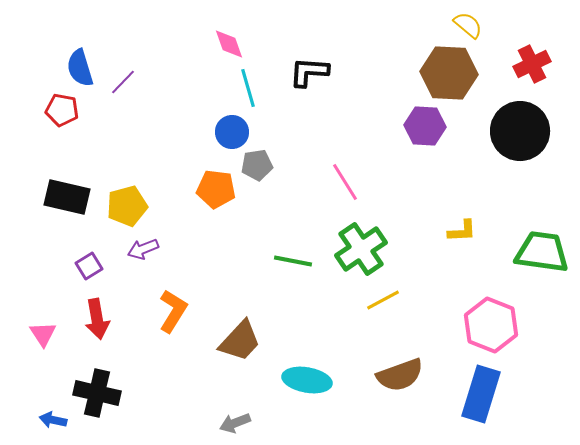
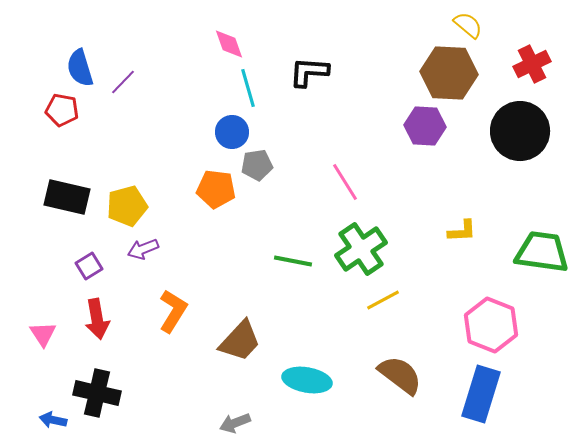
brown semicircle: rotated 123 degrees counterclockwise
